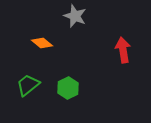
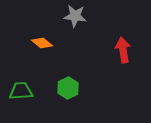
gray star: rotated 15 degrees counterclockwise
green trapezoid: moved 7 px left, 6 px down; rotated 35 degrees clockwise
